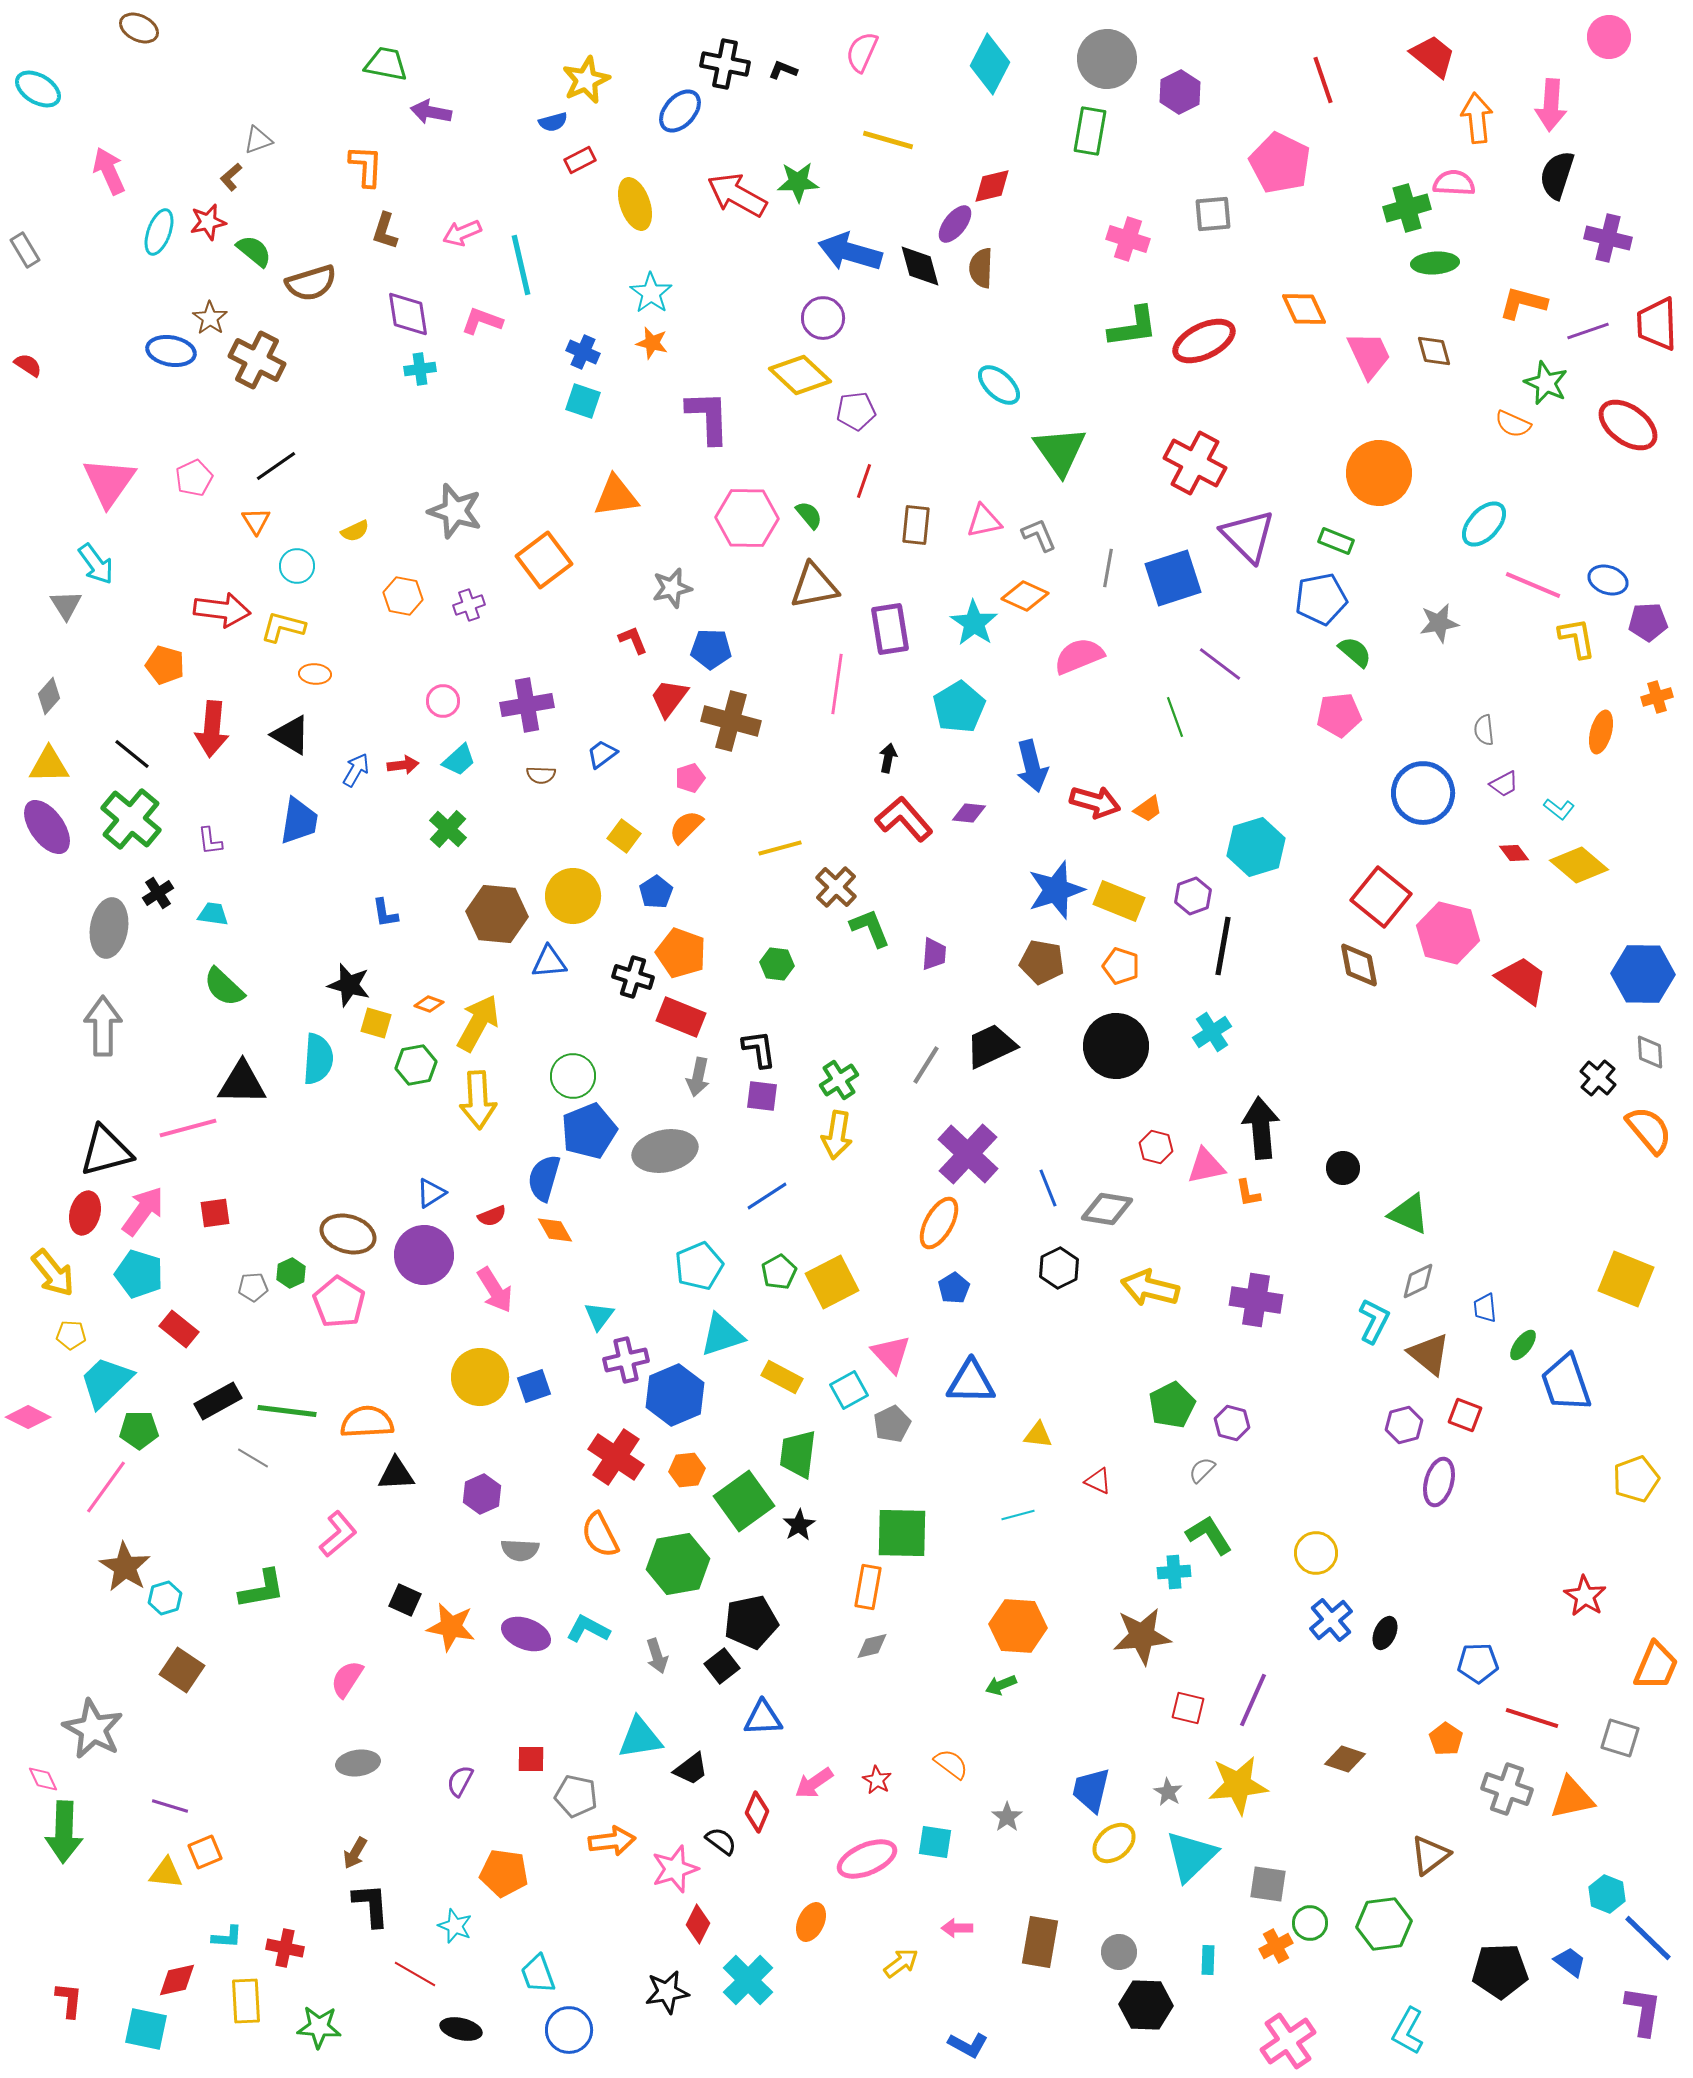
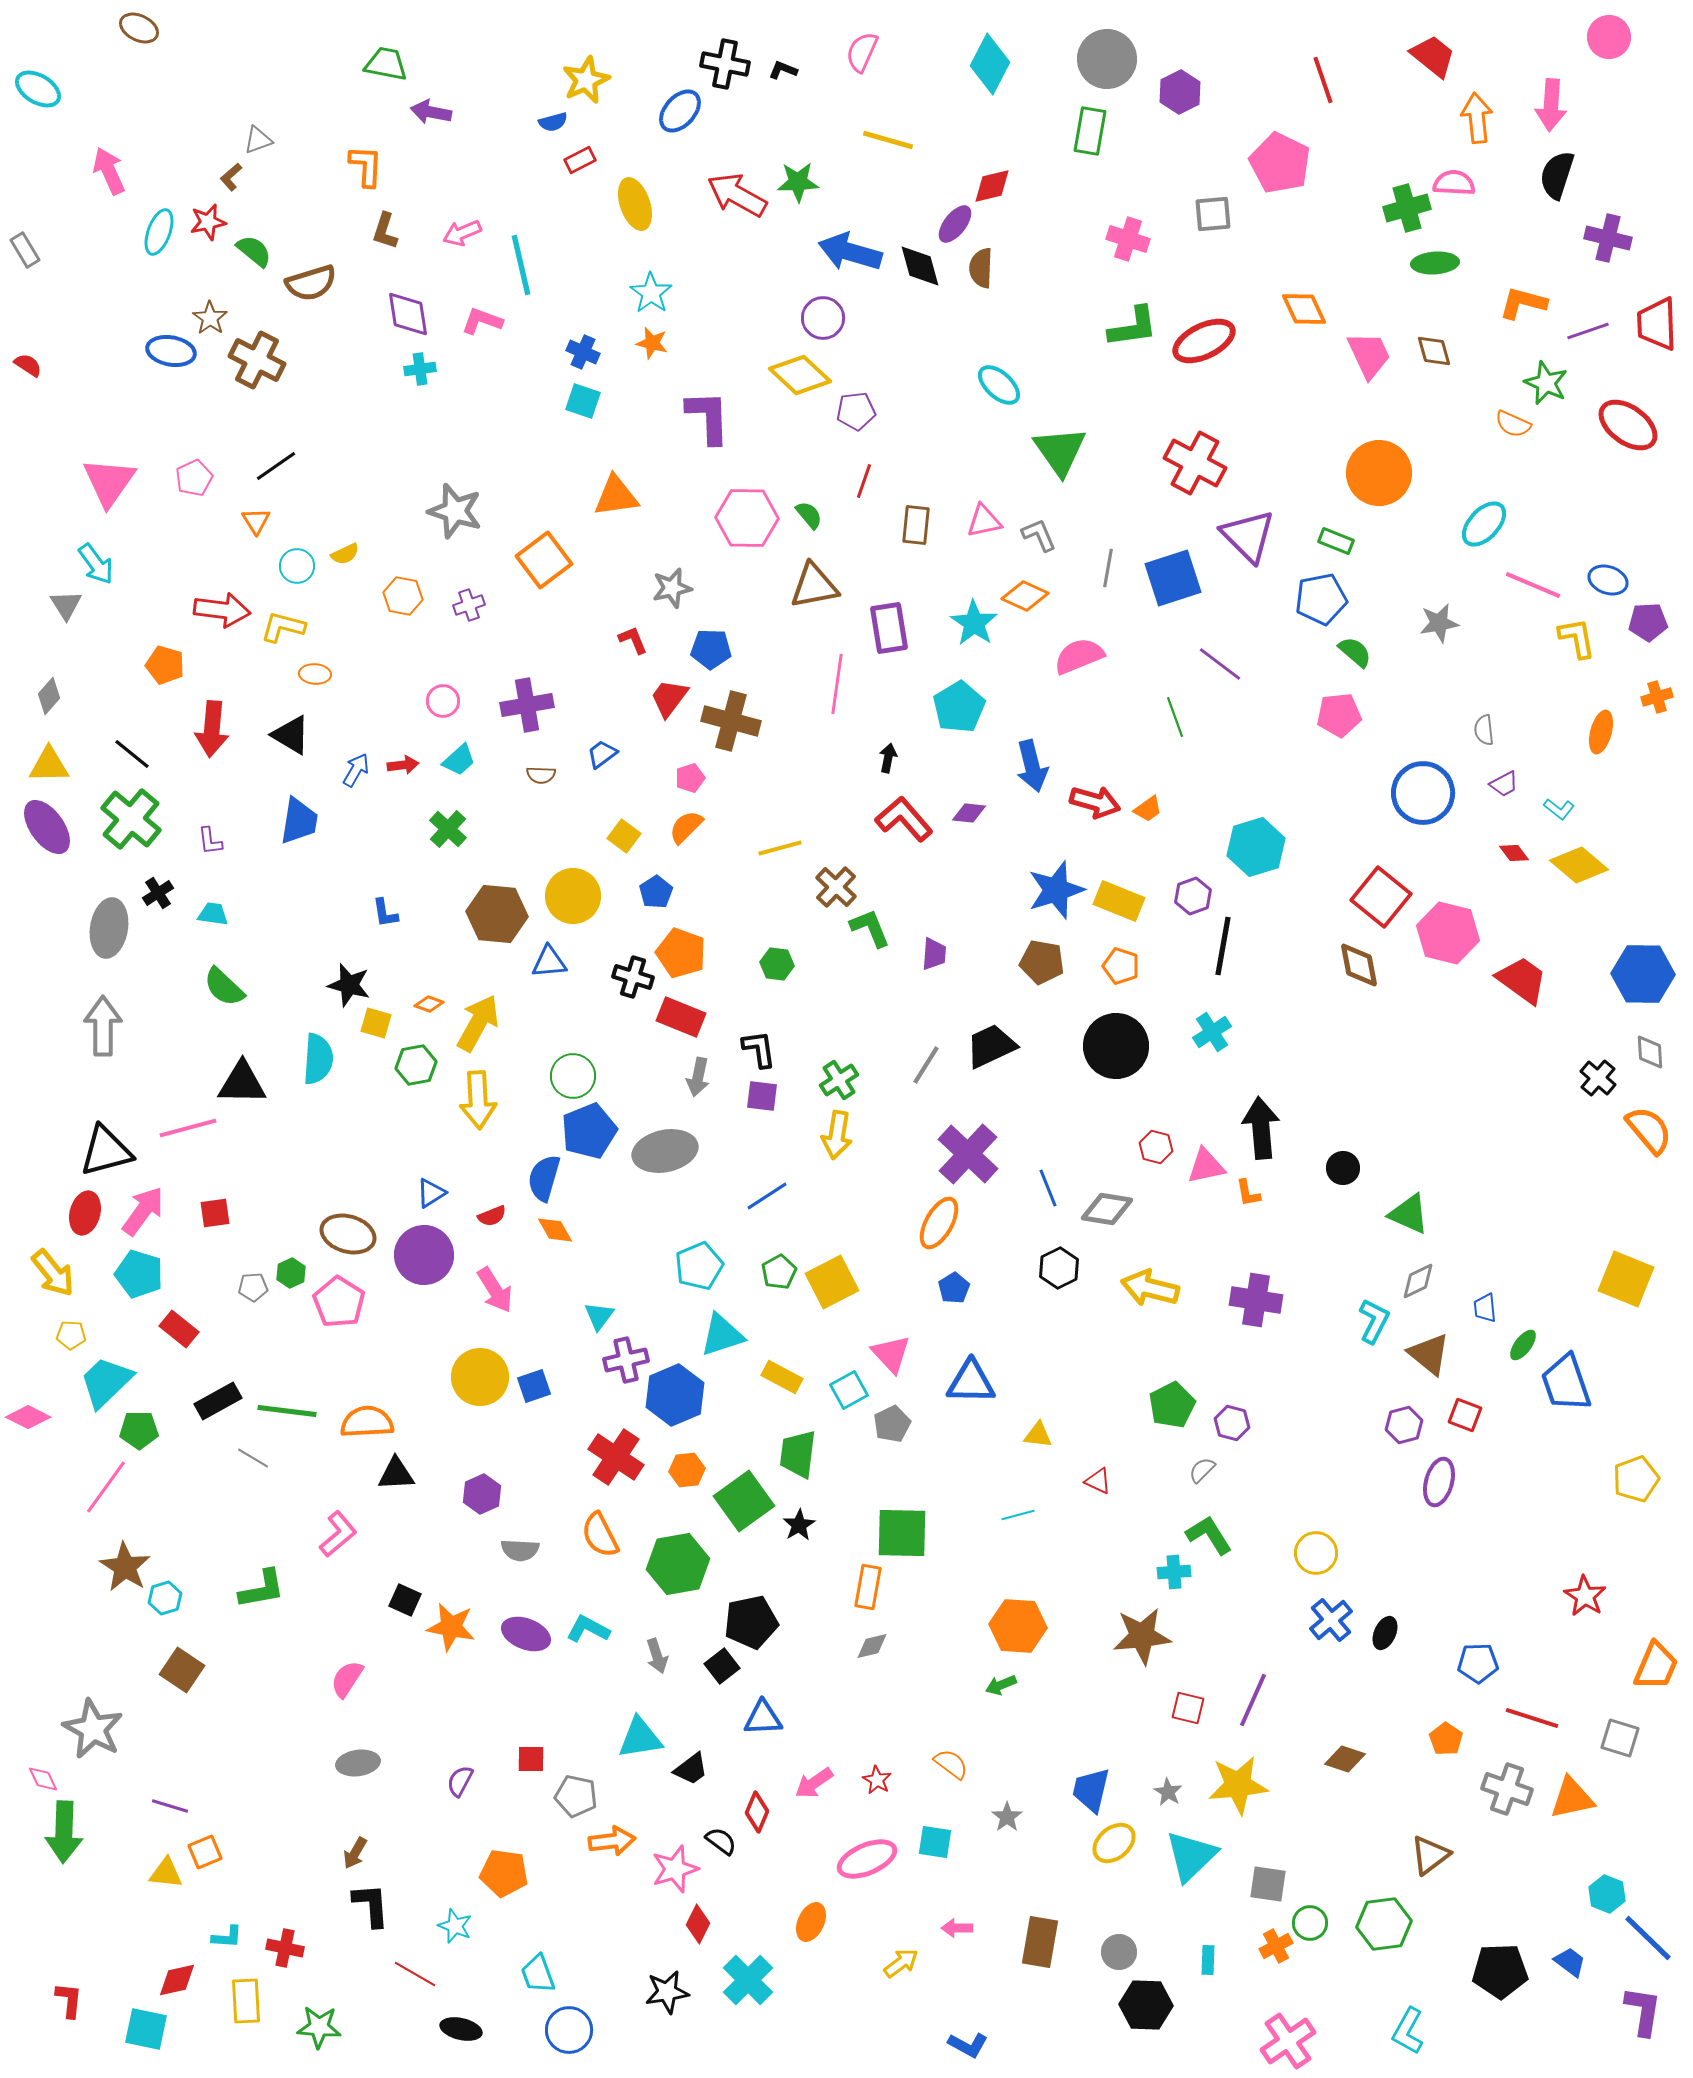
yellow semicircle at (355, 531): moved 10 px left, 23 px down
purple rectangle at (890, 629): moved 1 px left, 1 px up
